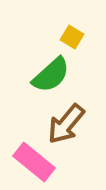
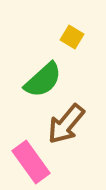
green semicircle: moved 8 px left, 5 px down
pink rectangle: moved 3 px left; rotated 15 degrees clockwise
